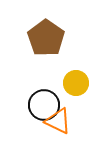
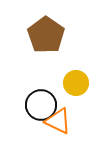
brown pentagon: moved 3 px up
black circle: moved 3 px left
